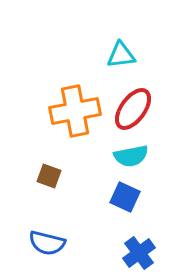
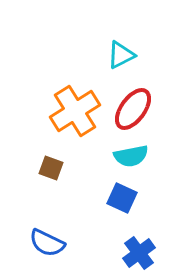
cyan triangle: rotated 20 degrees counterclockwise
orange cross: rotated 21 degrees counterclockwise
brown square: moved 2 px right, 8 px up
blue square: moved 3 px left, 1 px down
blue semicircle: rotated 12 degrees clockwise
